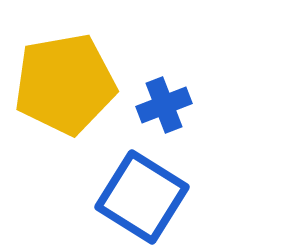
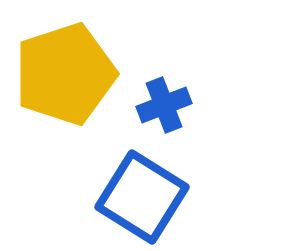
yellow pentagon: moved 10 px up; rotated 8 degrees counterclockwise
